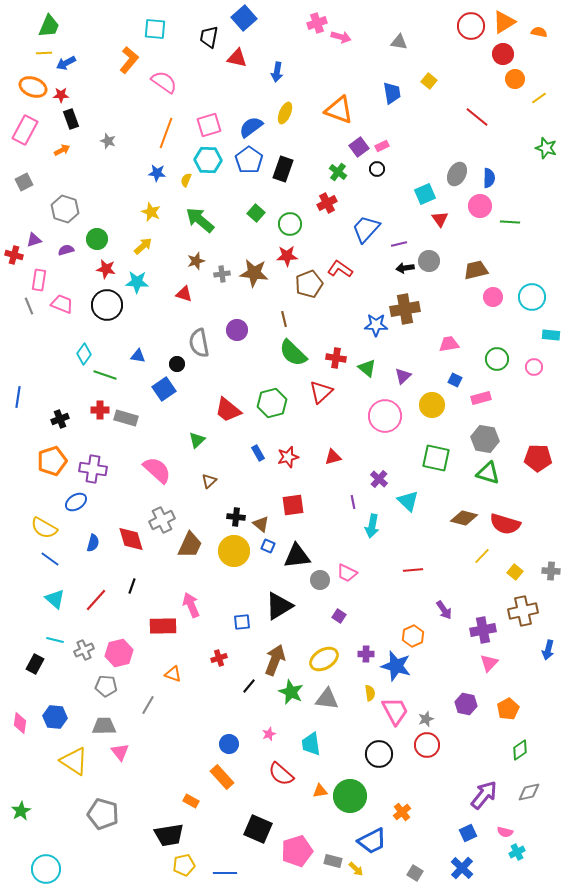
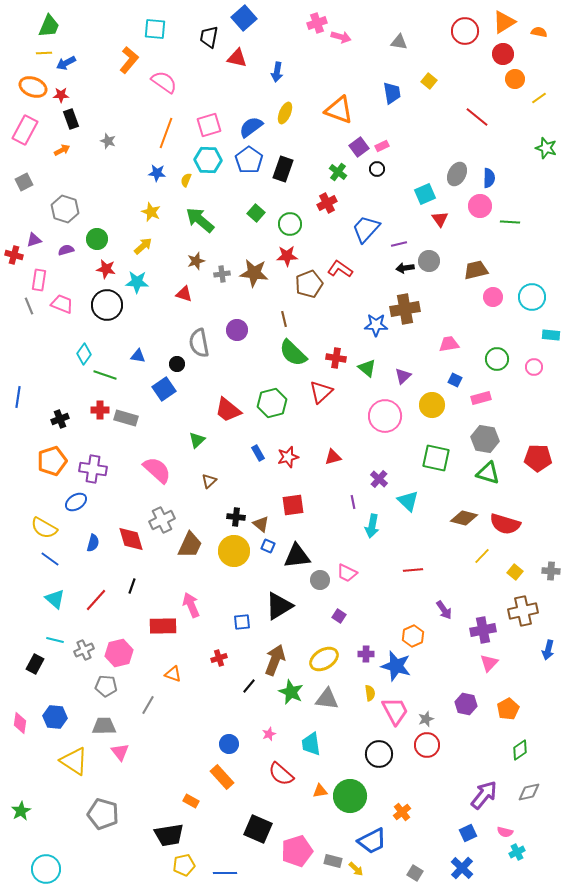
red circle at (471, 26): moved 6 px left, 5 px down
